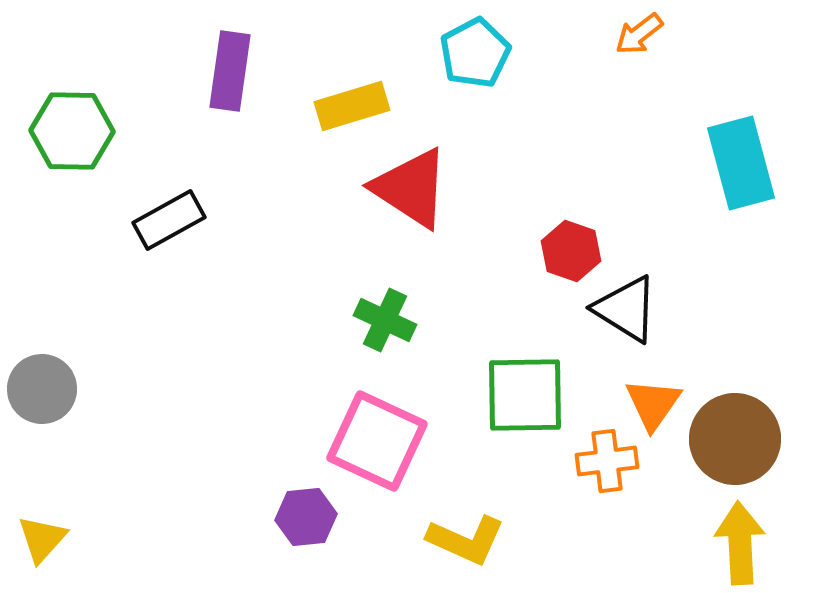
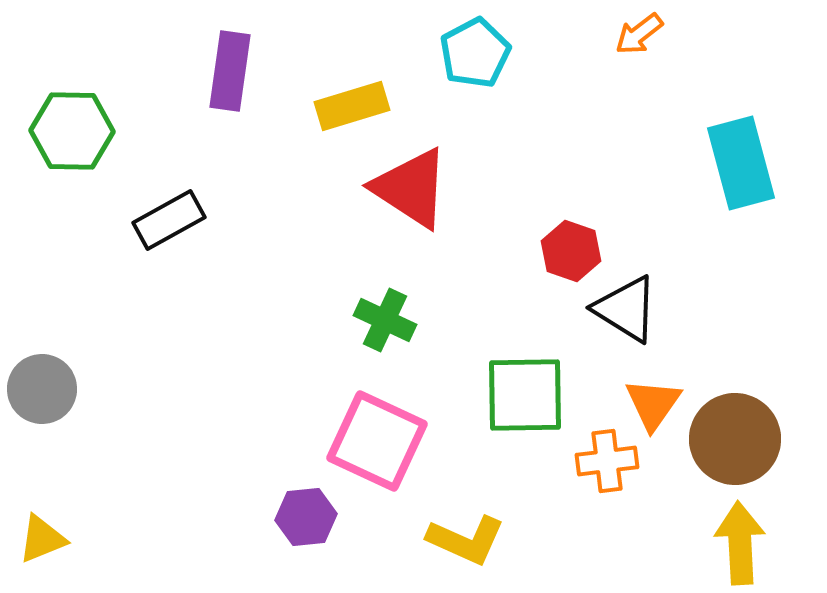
yellow triangle: rotated 26 degrees clockwise
